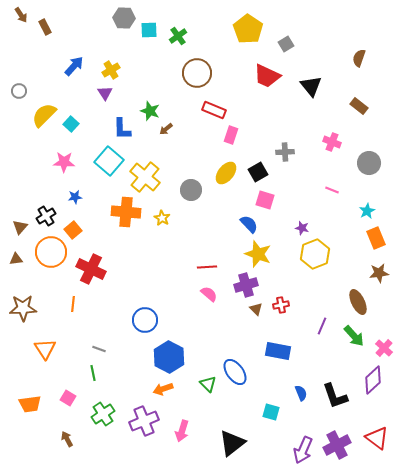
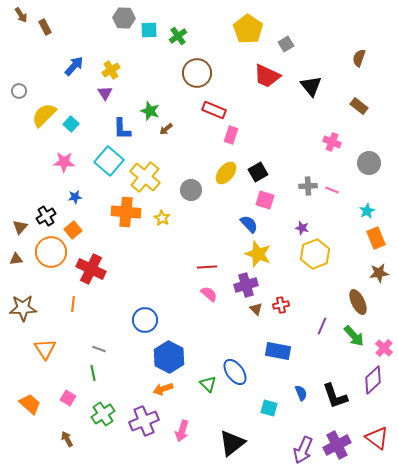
gray cross at (285, 152): moved 23 px right, 34 px down
orange trapezoid at (30, 404): rotated 130 degrees counterclockwise
cyan square at (271, 412): moved 2 px left, 4 px up
